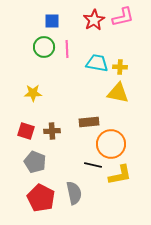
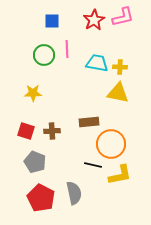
green circle: moved 8 px down
